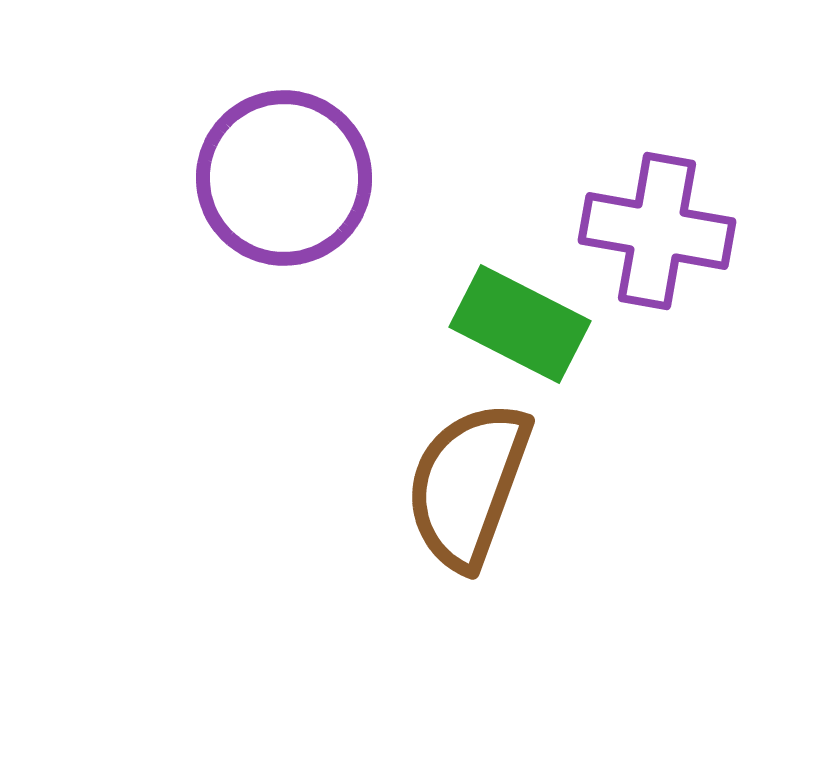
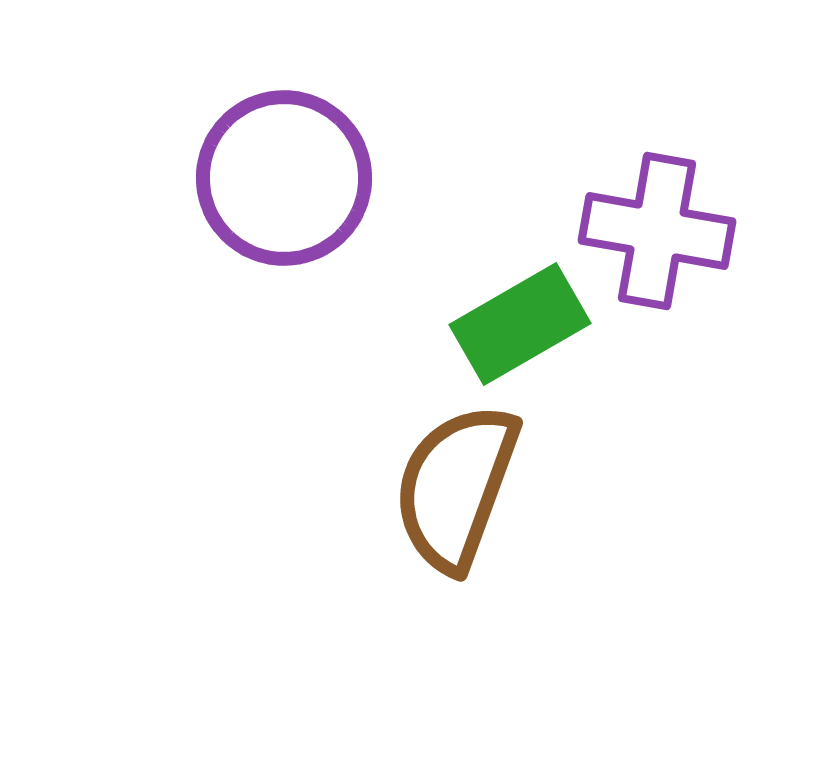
green rectangle: rotated 57 degrees counterclockwise
brown semicircle: moved 12 px left, 2 px down
